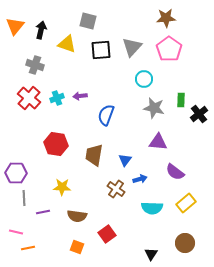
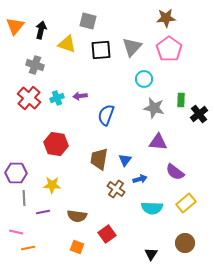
brown trapezoid: moved 5 px right, 4 px down
yellow star: moved 10 px left, 2 px up
